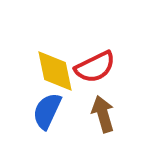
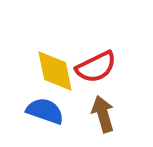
red semicircle: moved 1 px right
blue semicircle: moved 2 px left; rotated 84 degrees clockwise
